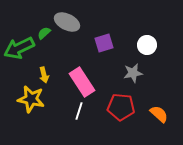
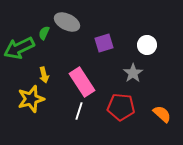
green semicircle: rotated 24 degrees counterclockwise
gray star: rotated 24 degrees counterclockwise
yellow star: rotated 28 degrees counterclockwise
orange semicircle: moved 3 px right
